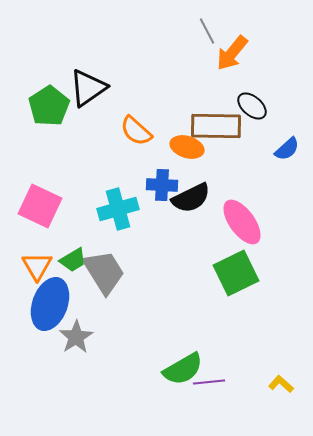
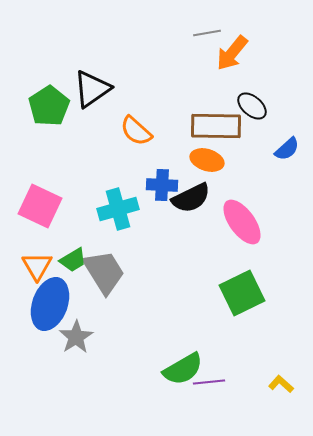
gray line: moved 2 px down; rotated 72 degrees counterclockwise
black triangle: moved 4 px right, 1 px down
orange ellipse: moved 20 px right, 13 px down
green square: moved 6 px right, 20 px down
